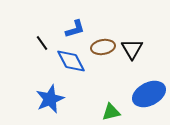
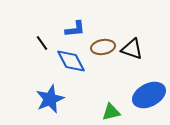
blue L-shape: rotated 10 degrees clockwise
black triangle: rotated 40 degrees counterclockwise
blue ellipse: moved 1 px down
